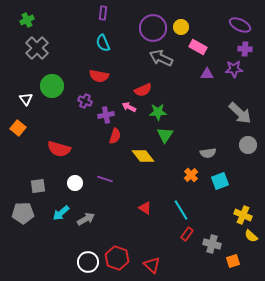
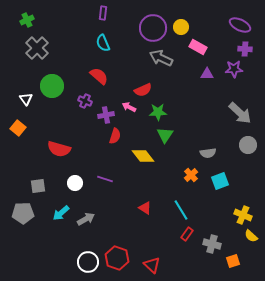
red semicircle at (99, 76): rotated 150 degrees counterclockwise
